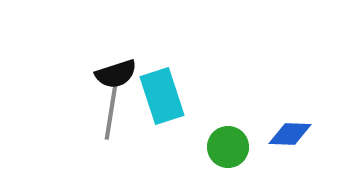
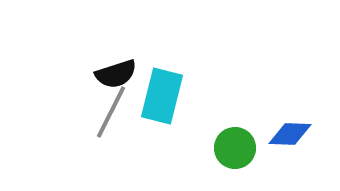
cyan rectangle: rotated 32 degrees clockwise
gray line: rotated 18 degrees clockwise
green circle: moved 7 px right, 1 px down
